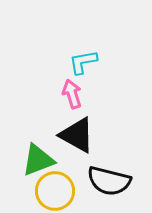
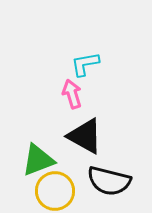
cyan L-shape: moved 2 px right, 2 px down
black triangle: moved 8 px right, 1 px down
